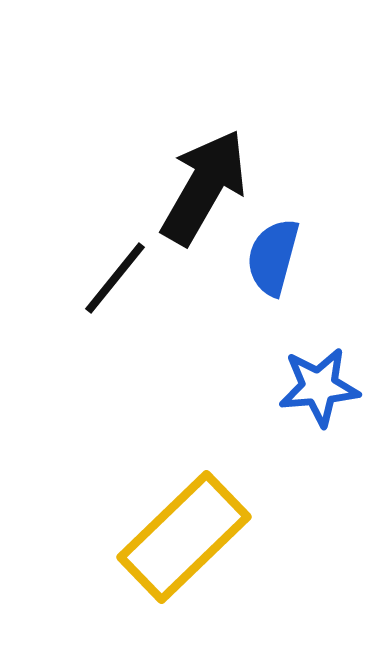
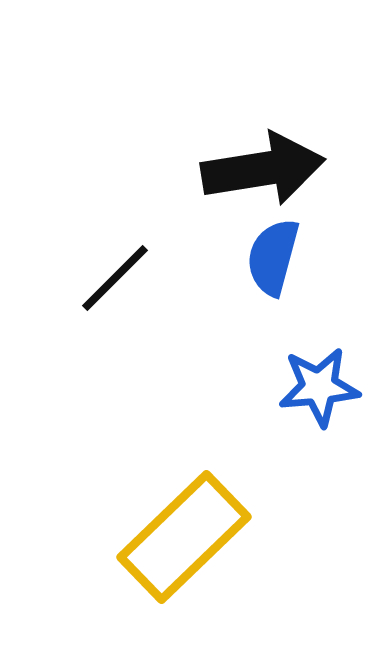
black arrow: moved 59 px right, 18 px up; rotated 51 degrees clockwise
black line: rotated 6 degrees clockwise
